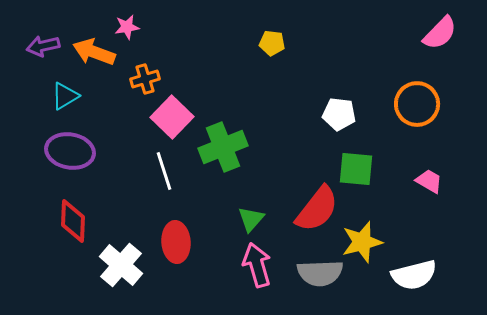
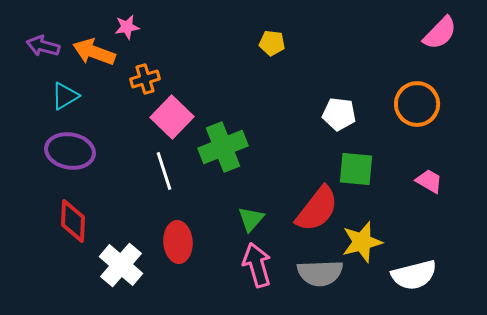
purple arrow: rotated 28 degrees clockwise
red ellipse: moved 2 px right
